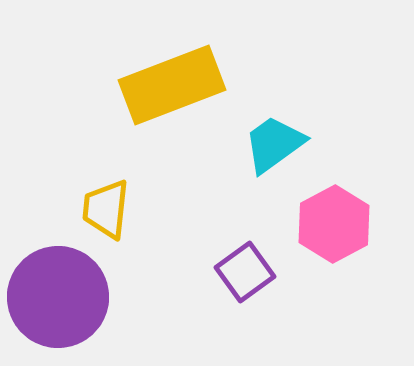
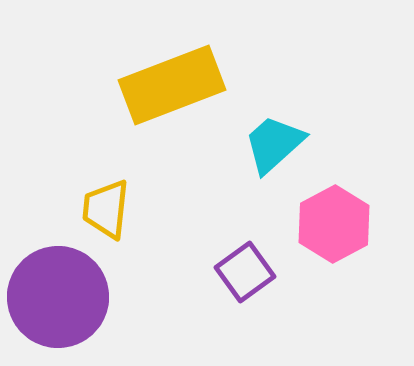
cyan trapezoid: rotated 6 degrees counterclockwise
